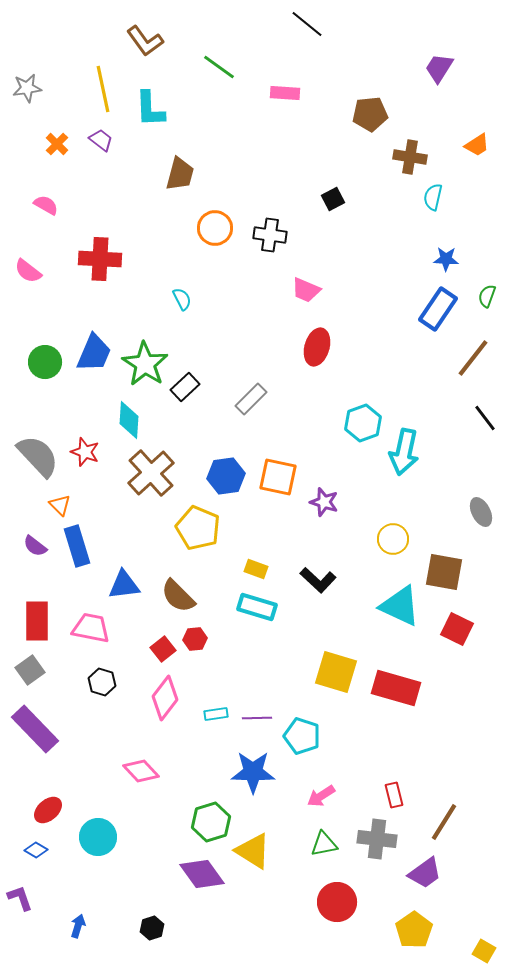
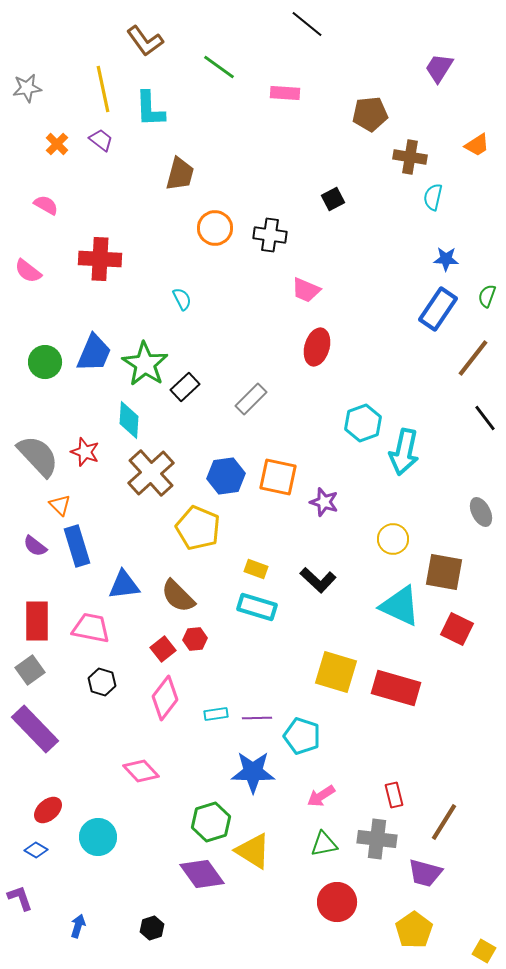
purple trapezoid at (425, 873): rotated 51 degrees clockwise
